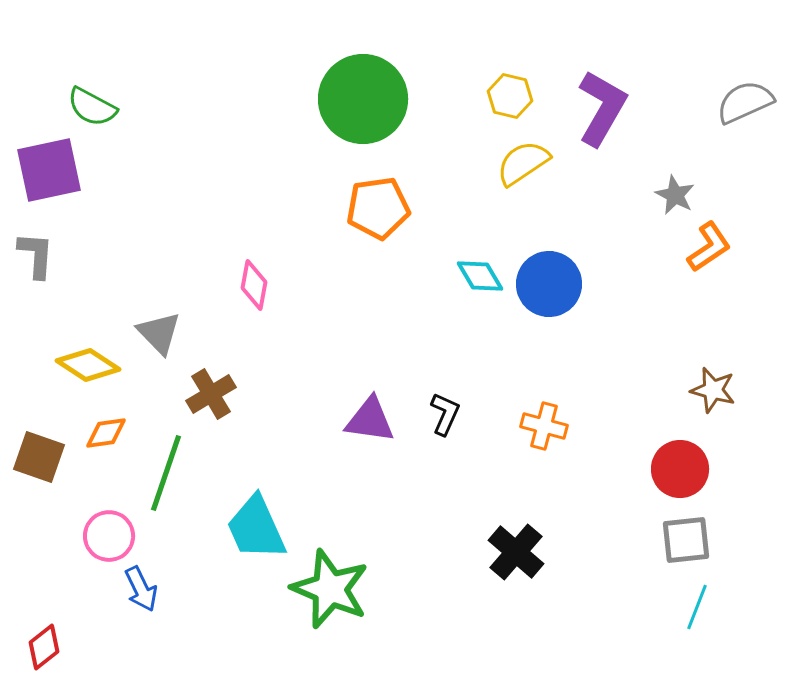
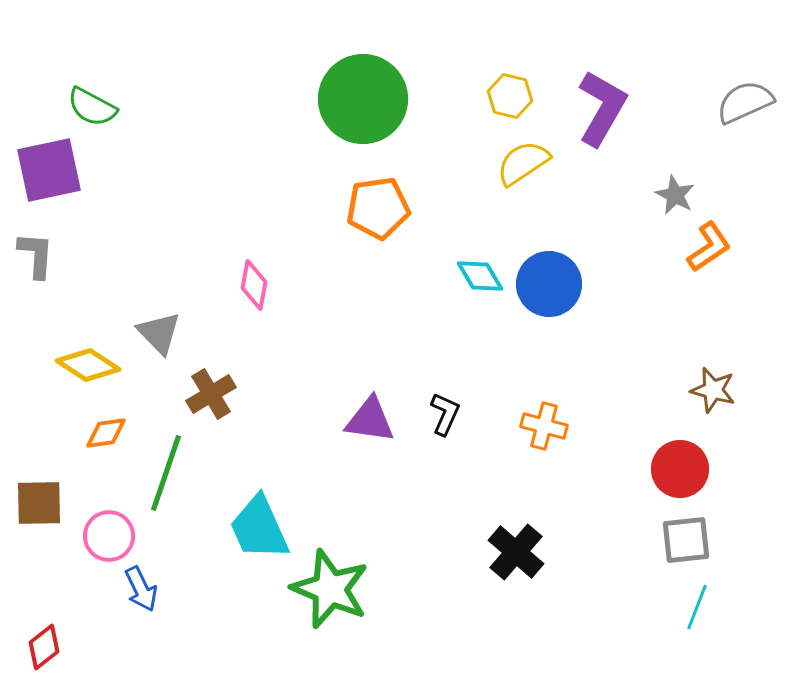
brown square: moved 46 px down; rotated 20 degrees counterclockwise
cyan trapezoid: moved 3 px right
